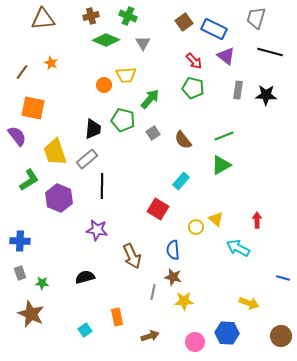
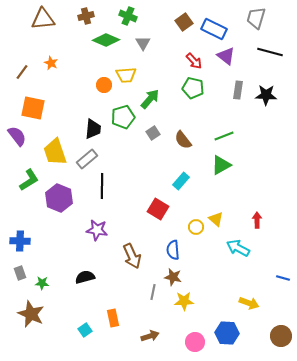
brown cross at (91, 16): moved 5 px left
green pentagon at (123, 120): moved 3 px up; rotated 30 degrees counterclockwise
orange rectangle at (117, 317): moved 4 px left, 1 px down
